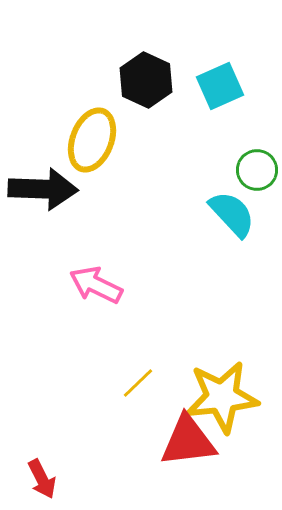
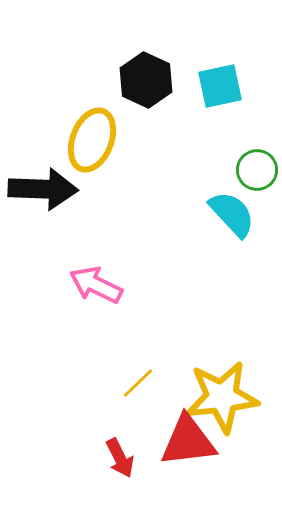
cyan square: rotated 12 degrees clockwise
red arrow: moved 78 px right, 21 px up
